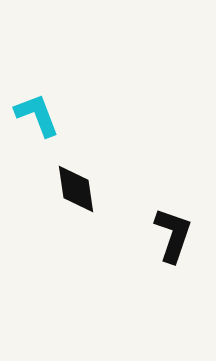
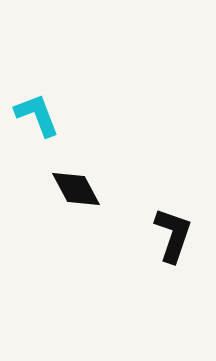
black diamond: rotated 20 degrees counterclockwise
